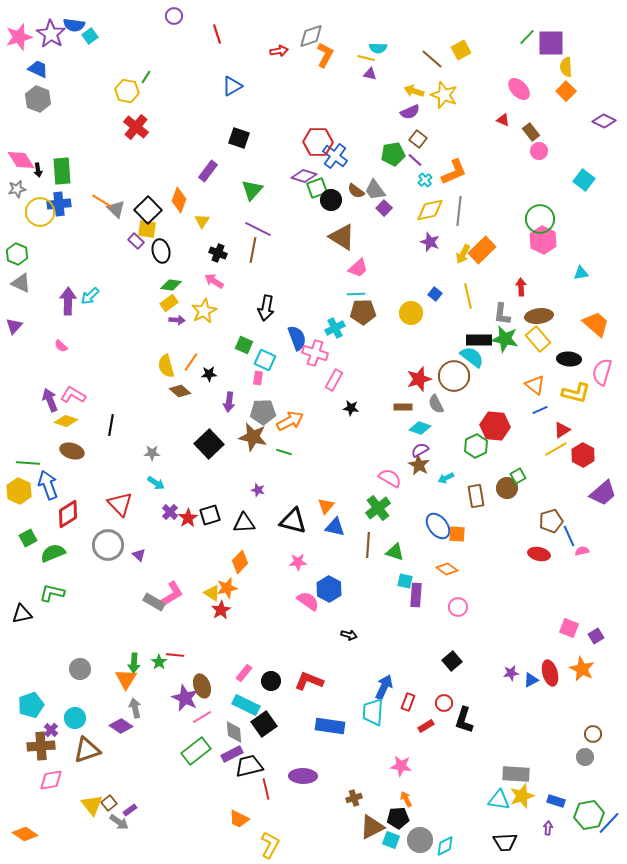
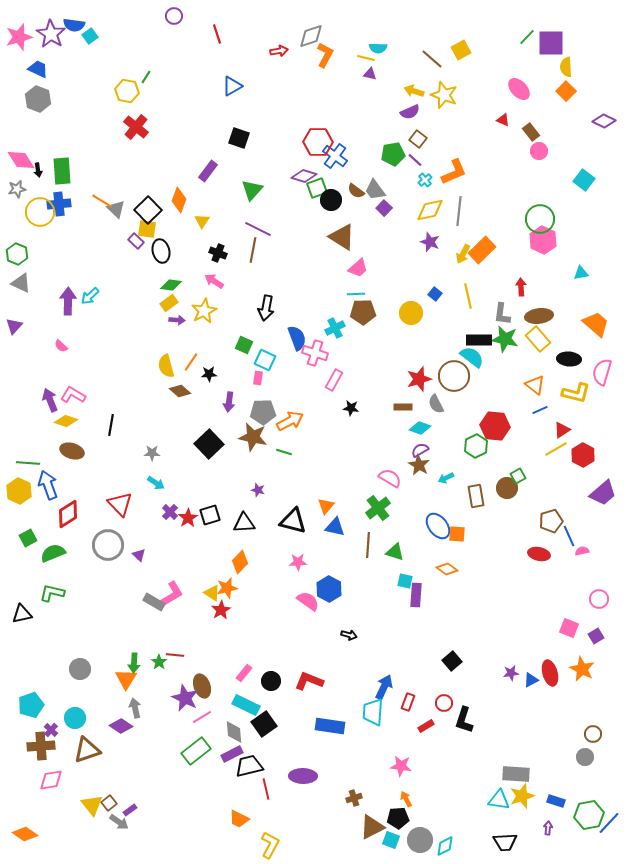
pink circle at (458, 607): moved 141 px right, 8 px up
